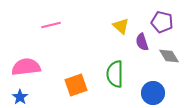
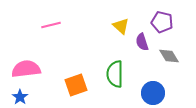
pink semicircle: moved 2 px down
